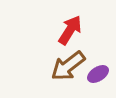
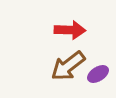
red arrow: rotated 60 degrees clockwise
